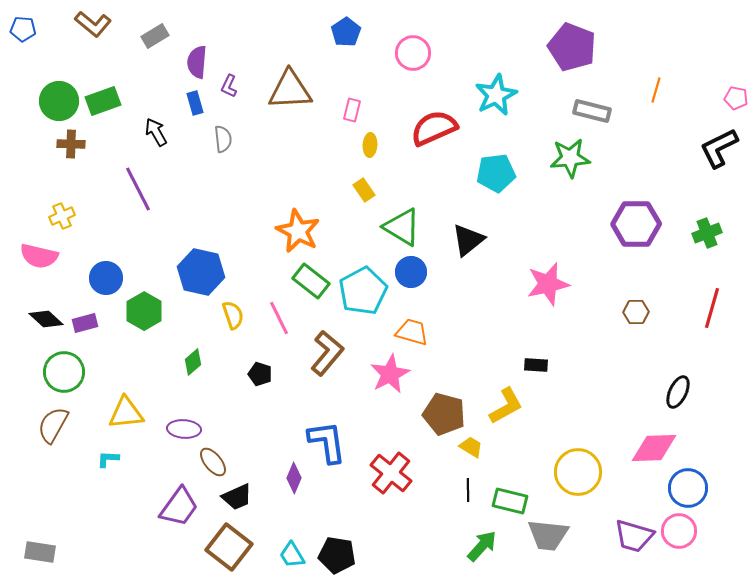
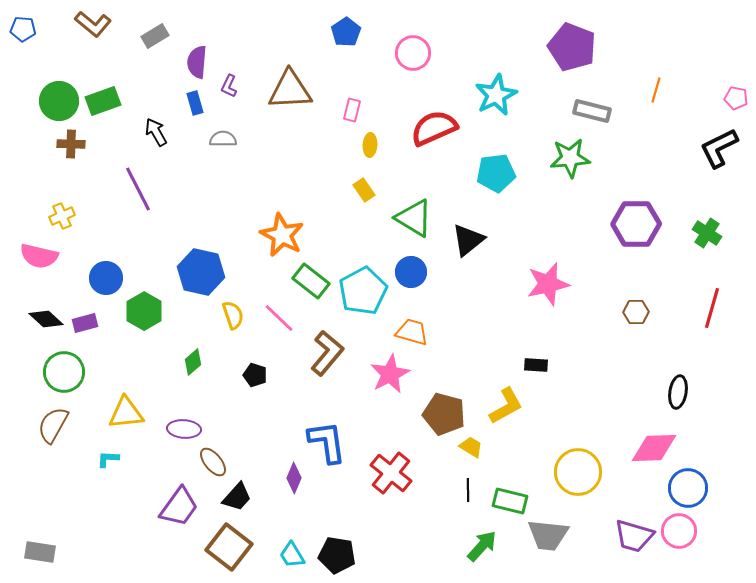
gray semicircle at (223, 139): rotated 84 degrees counterclockwise
green triangle at (402, 227): moved 12 px right, 9 px up
orange star at (298, 231): moved 16 px left, 4 px down
green cross at (707, 233): rotated 36 degrees counterclockwise
pink line at (279, 318): rotated 20 degrees counterclockwise
black pentagon at (260, 374): moved 5 px left, 1 px down
black ellipse at (678, 392): rotated 16 degrees counterclockwise
black trapezoid at (237, 497): rotated 24 degrees counterclockwise
